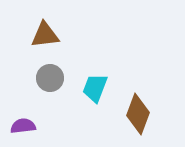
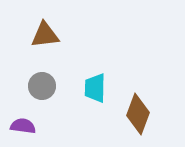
gray circle: moved 8 px left, 8 px down
cyan trapezoid: rotated 20 degrees counterclockwise
purple semicircle: rotated 15 degrees clockwise
